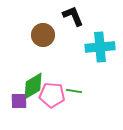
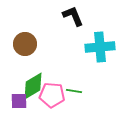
brown circle: moved 18 px left, 9 px down
